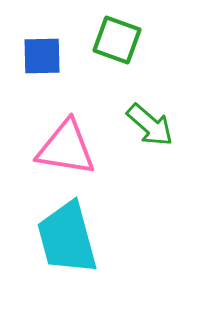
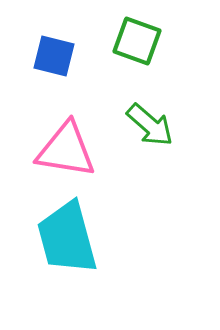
green square: moved 20 px right, 1 px down
blue square: moved 12 px right; rotated 15 degrees clockwise
pink triangle: moved 2 px down
